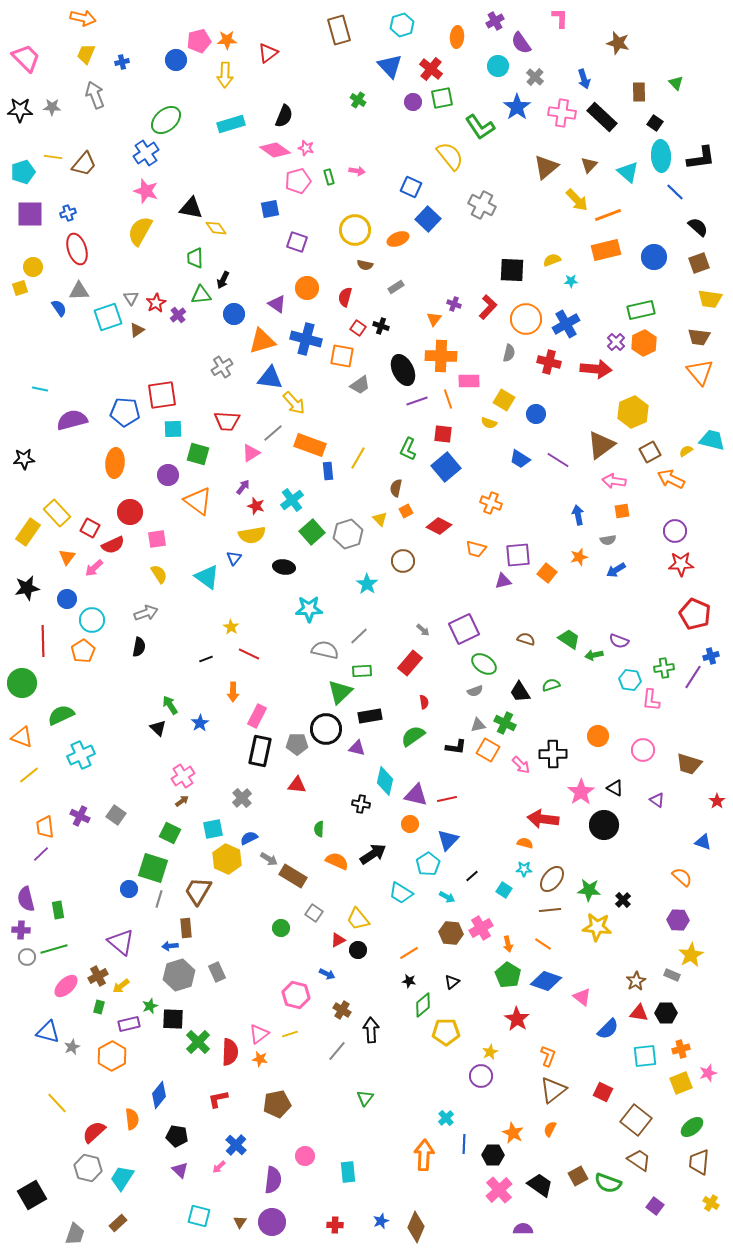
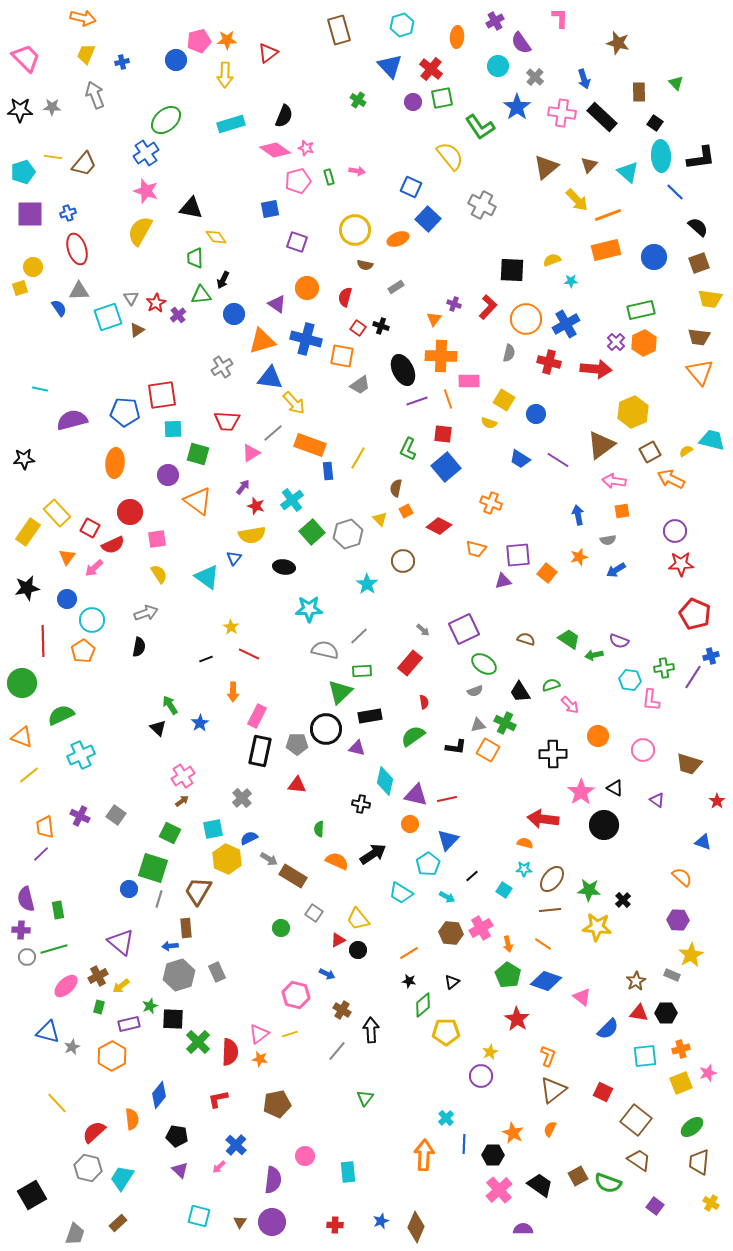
yellow diamond at (216, 228): moved 9 px down
pink arrow at (521, 765): moved 49 px right, 60 px up
